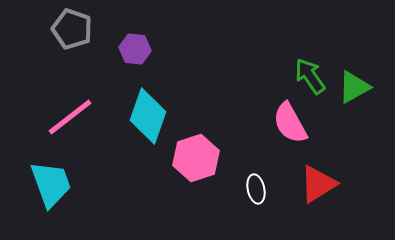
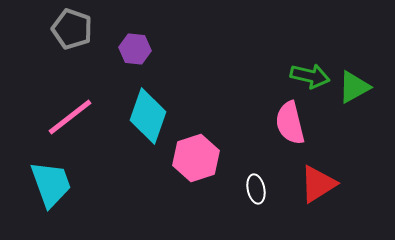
green arrow: rotated 138 degrees clockwise
pink semicircle: rotated 15 degrees clockwise
